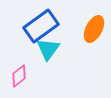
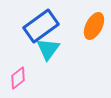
orange ellipse: moved 3 px up
pink diamond: moved 1 px left, 2 px down
